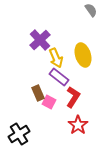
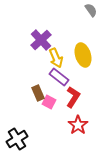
purple cross: moved 1 px right
black cross: moved 2 px left, 5 px down
